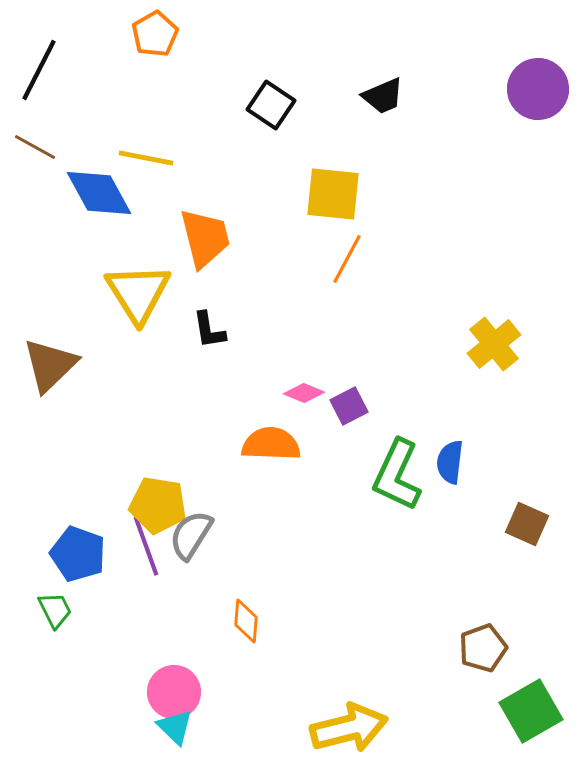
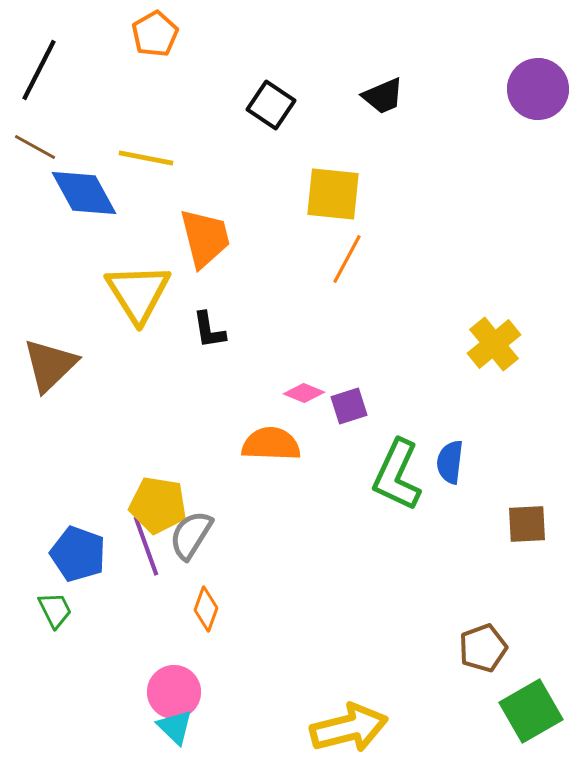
blue diamond: moved 15 px left
purple square: rotated 9 degrees clockwise
brown square: rotated 27 degrees counterclockwise
orange diamond: moved 40 px left, 12 px up; rotated 15 degrees clockwise
